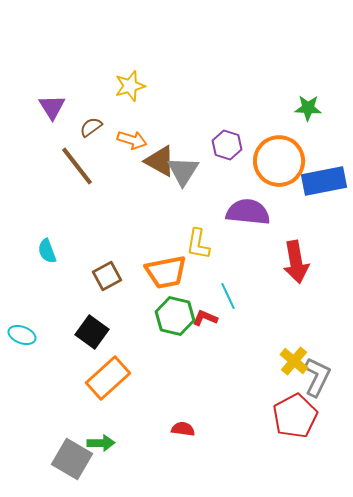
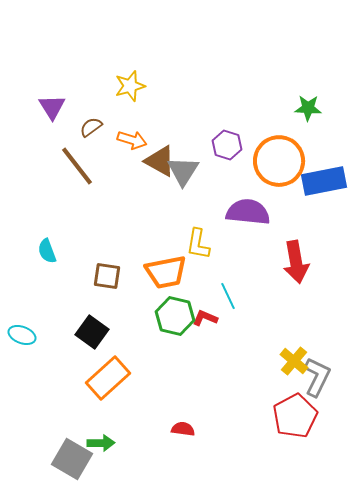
brown square: rotated 36 degrees clockwise
